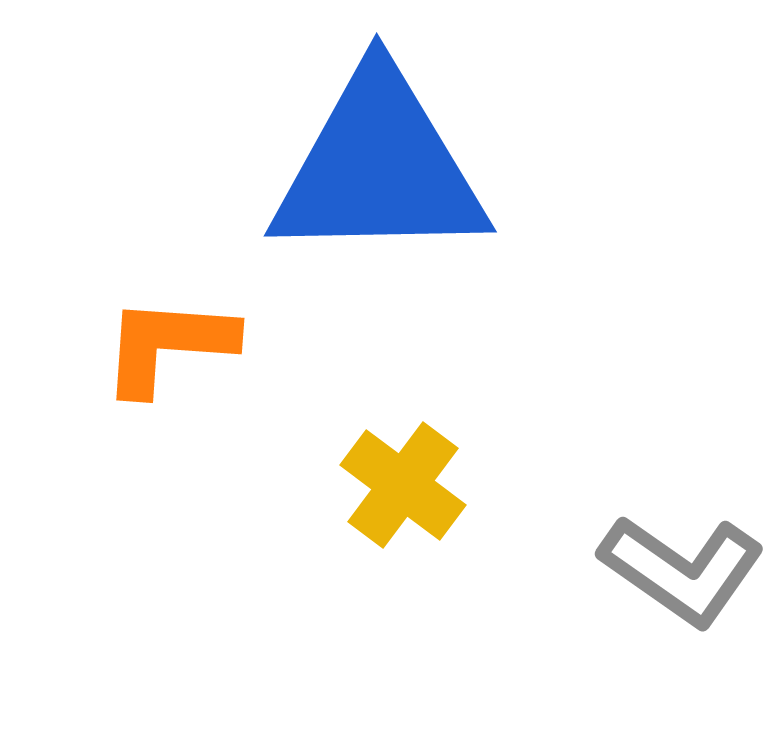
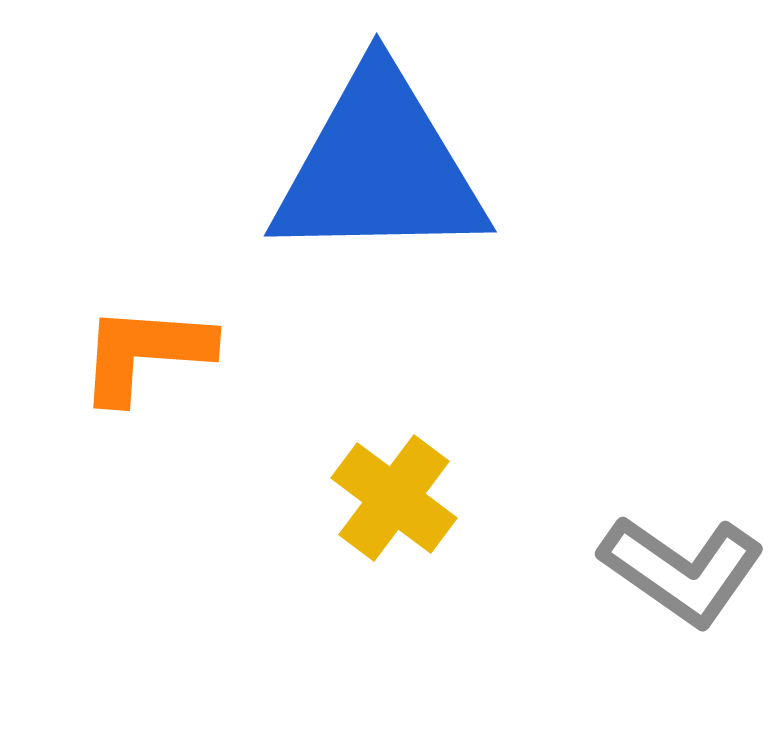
orange L-shape: moved 23 px left, 8 px down
yellow cross: moved 9 px left, 13 px down
